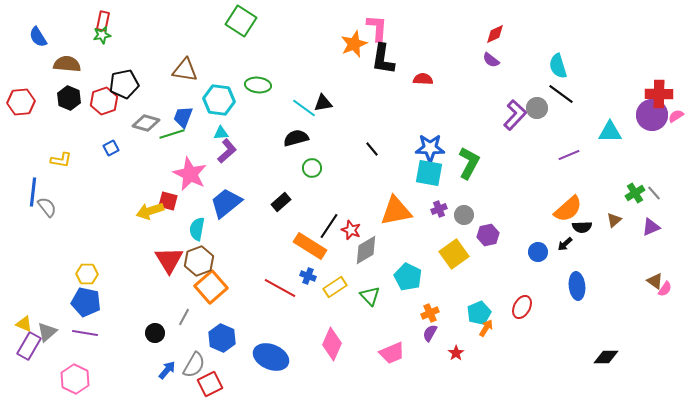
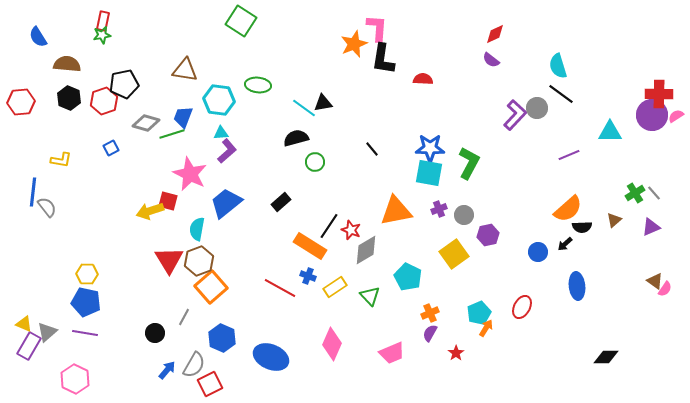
green circle at (312, 168): moved 3 px right, 6 px up
